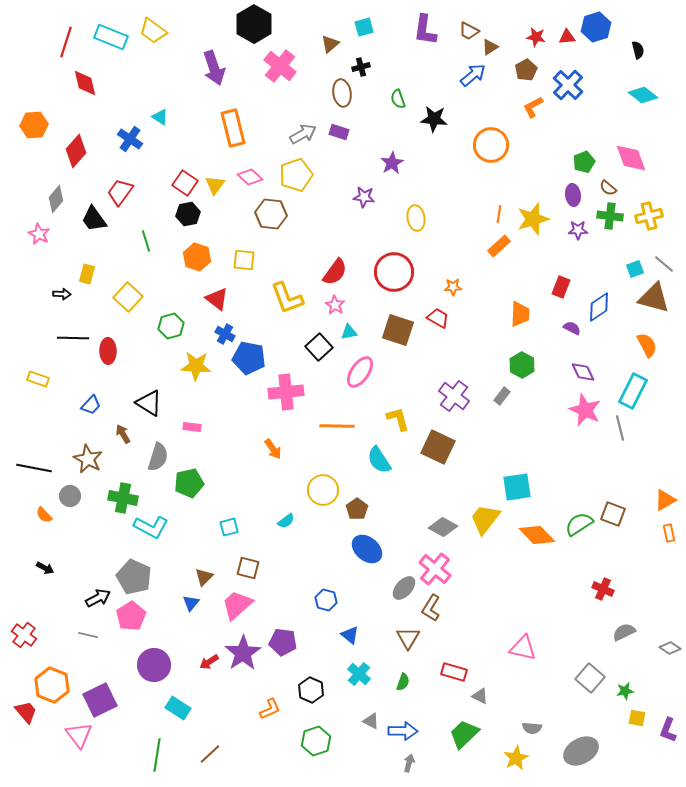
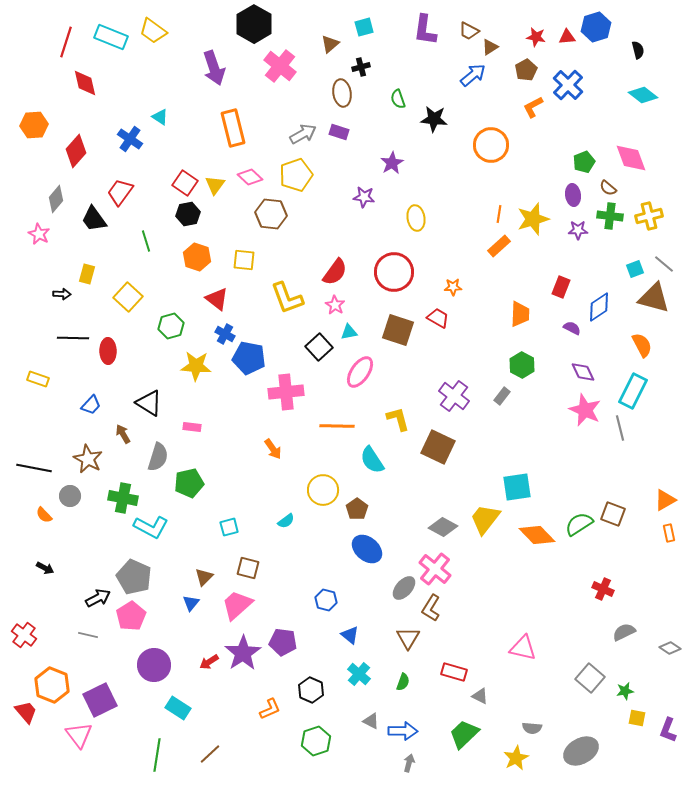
orange semicircle at (647, 345): moved 5 px left
cyan semicircle at (379, 460): moved 7 px left
